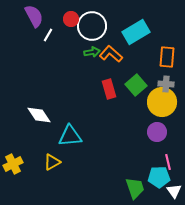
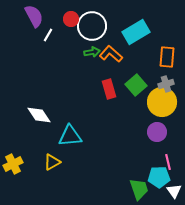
gray cross: rotated 21 degrees counterclockwise
green trapezoid: moved 4 px right, 1 px down
